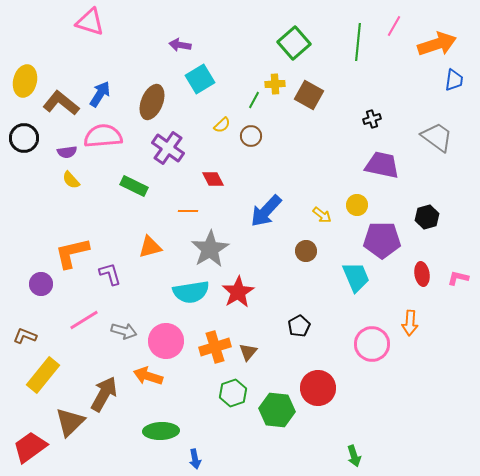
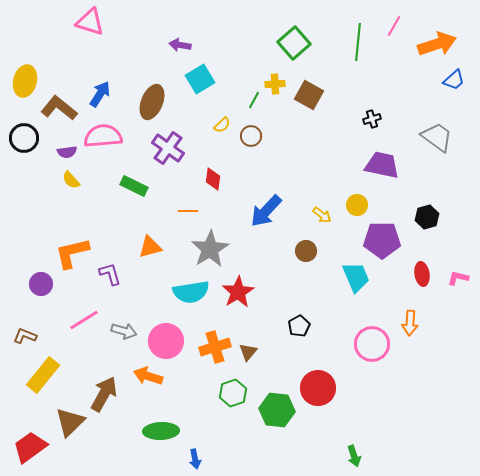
blue trapezoid at (454, 80): rotated 40 degrees clockwise
brown L-shape at (61, 103): moved 2 px left, 5 px down
red diamond at (213, 179): rotated 35 degrees clockwise
